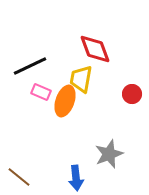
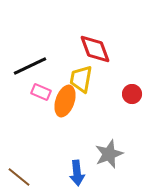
blue arrow: moved 1 px right, 5 px up
